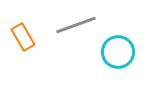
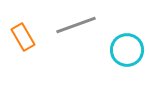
cyan circle: moved 9 px right, 2 px up
